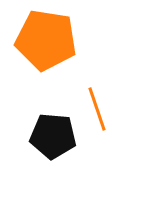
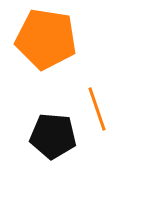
orange pentagon: moved 1 px up
